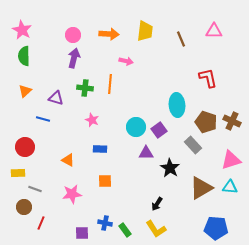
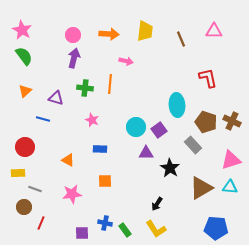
green semicircle at (24, 56): rotated 144 degrees clockwise
